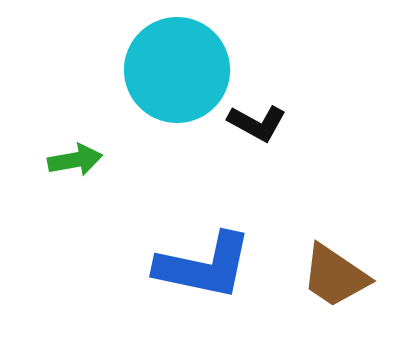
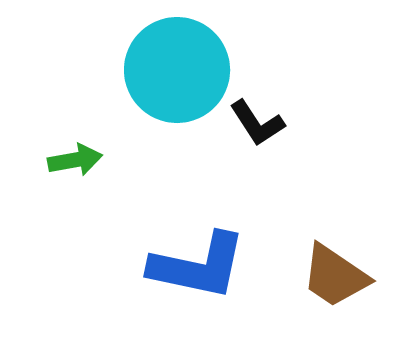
black L-shape: rotated 28 degrees clockwise
blue L-shape: moved 6 px left
